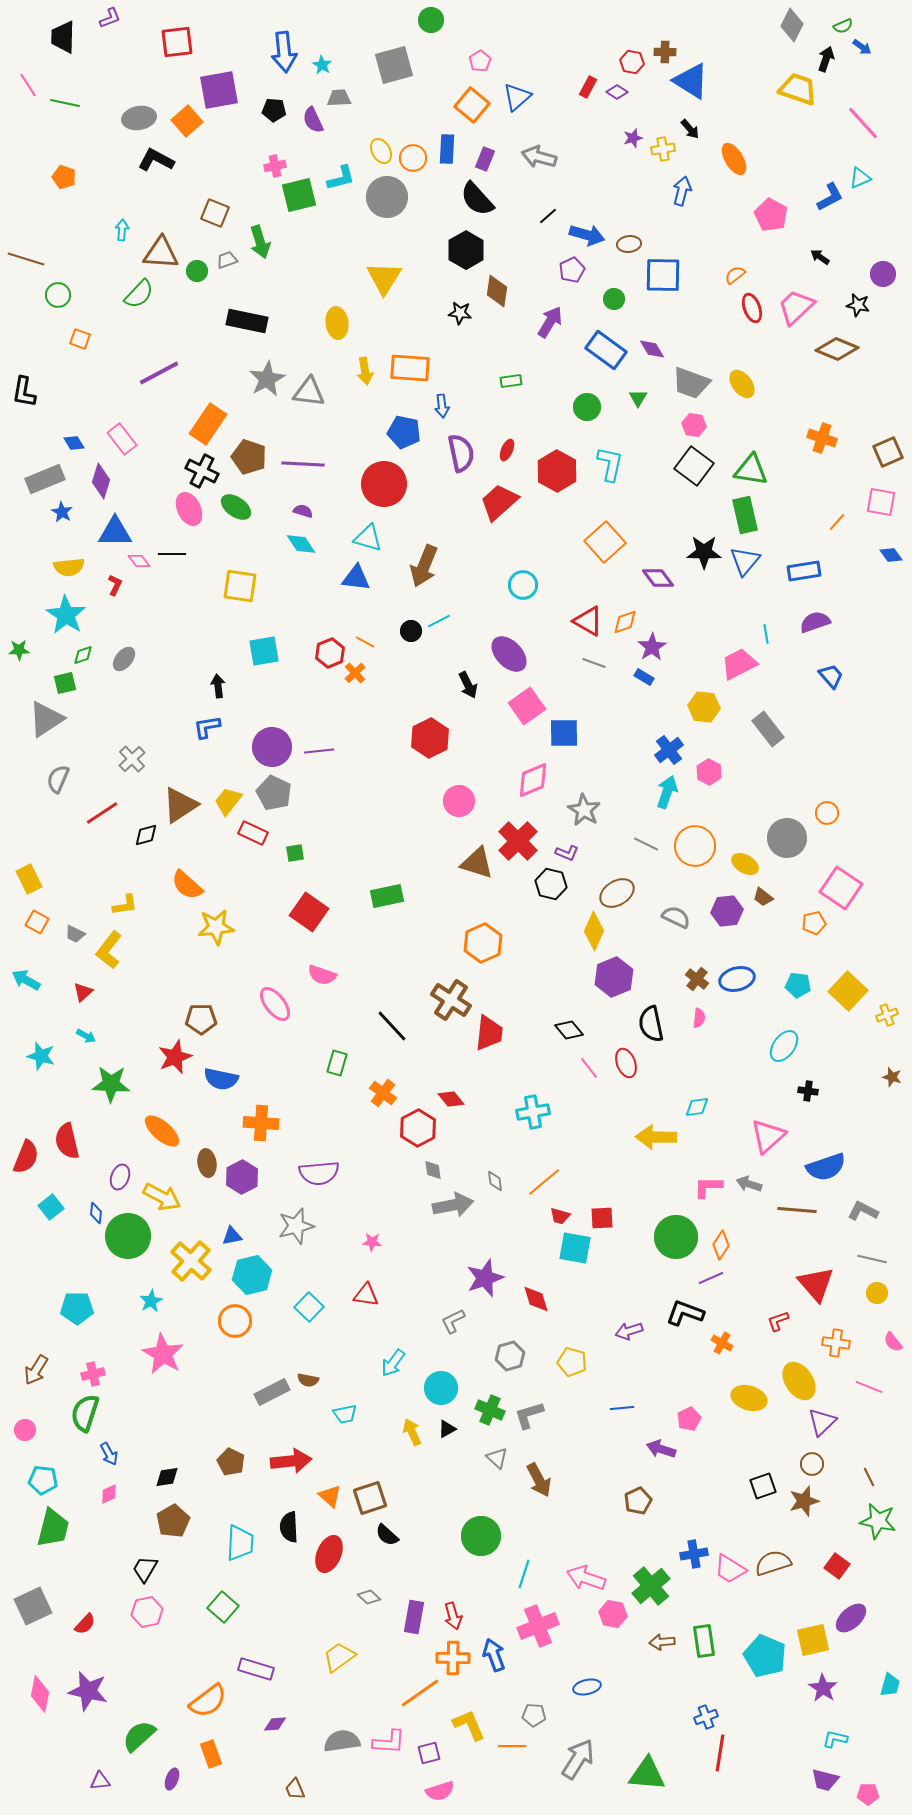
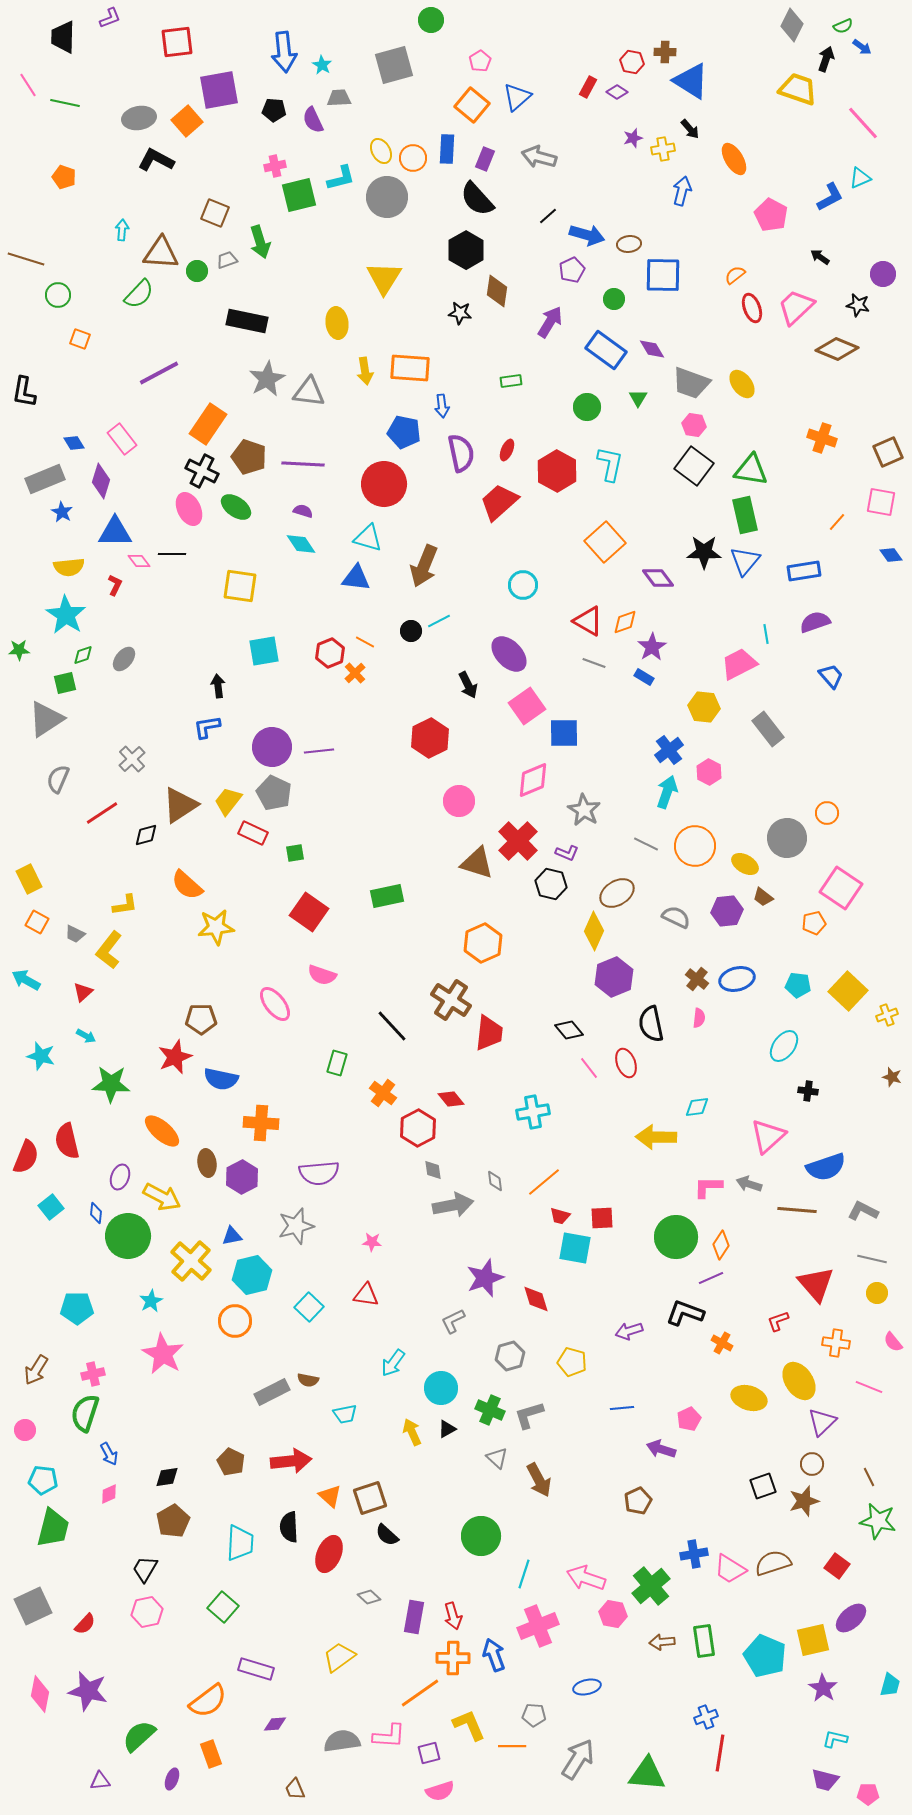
pink L-shape at (389, 1742): moved 6 px up
